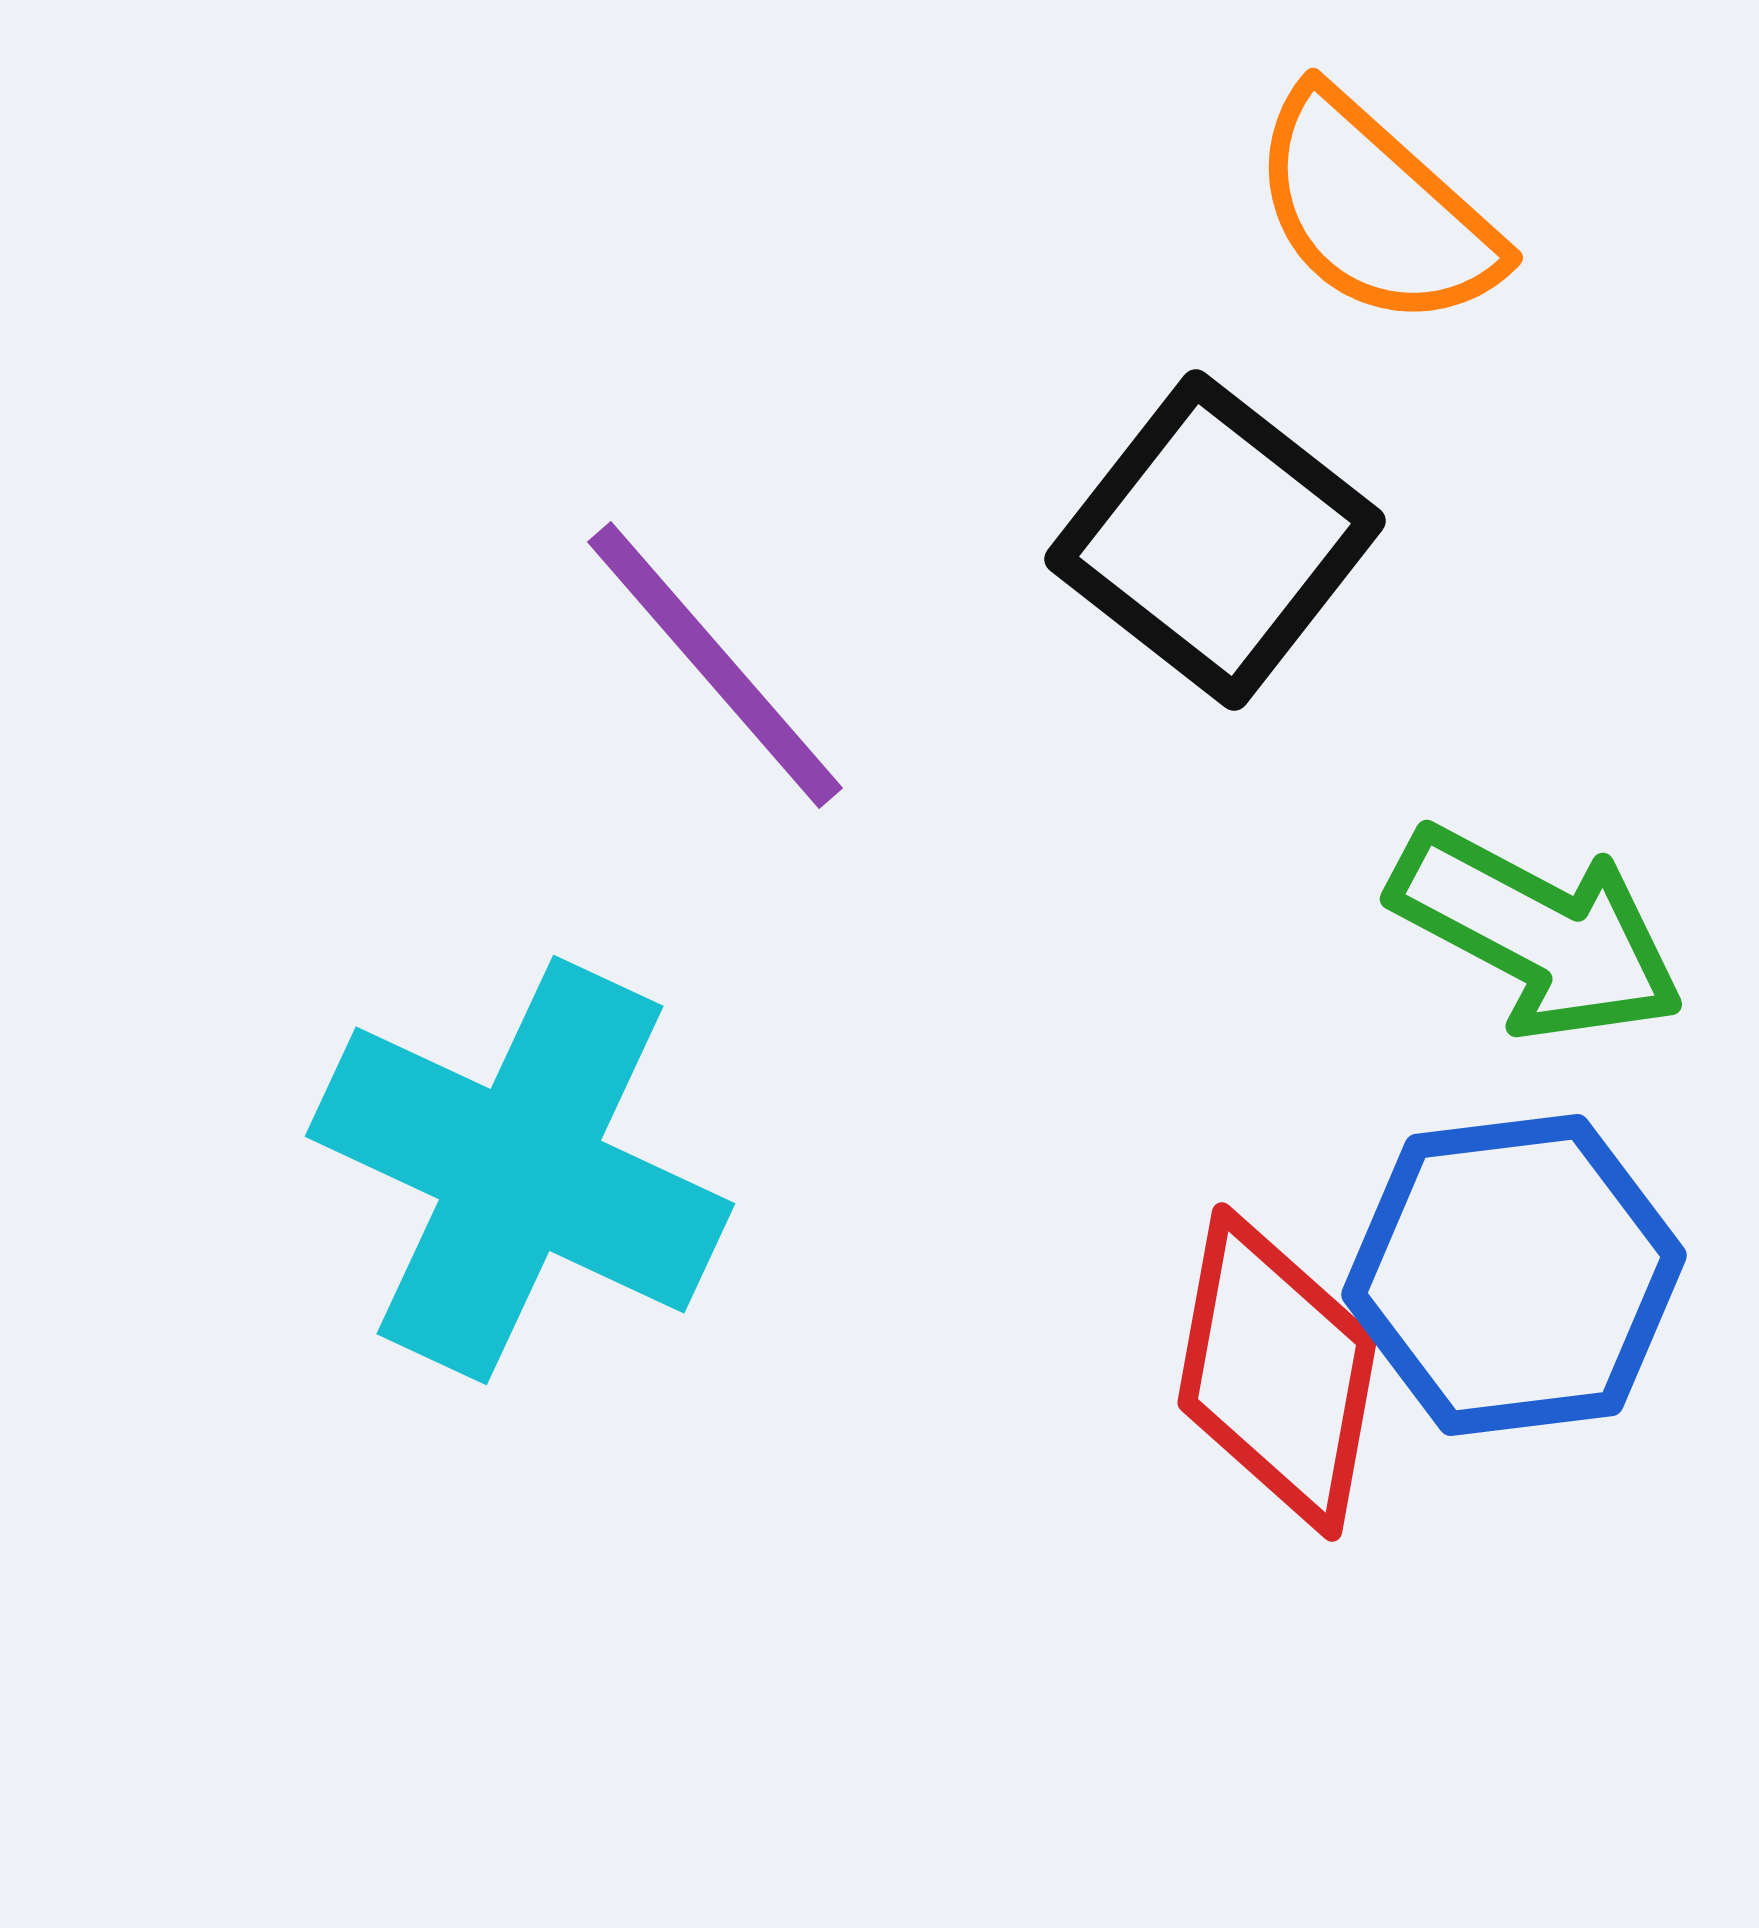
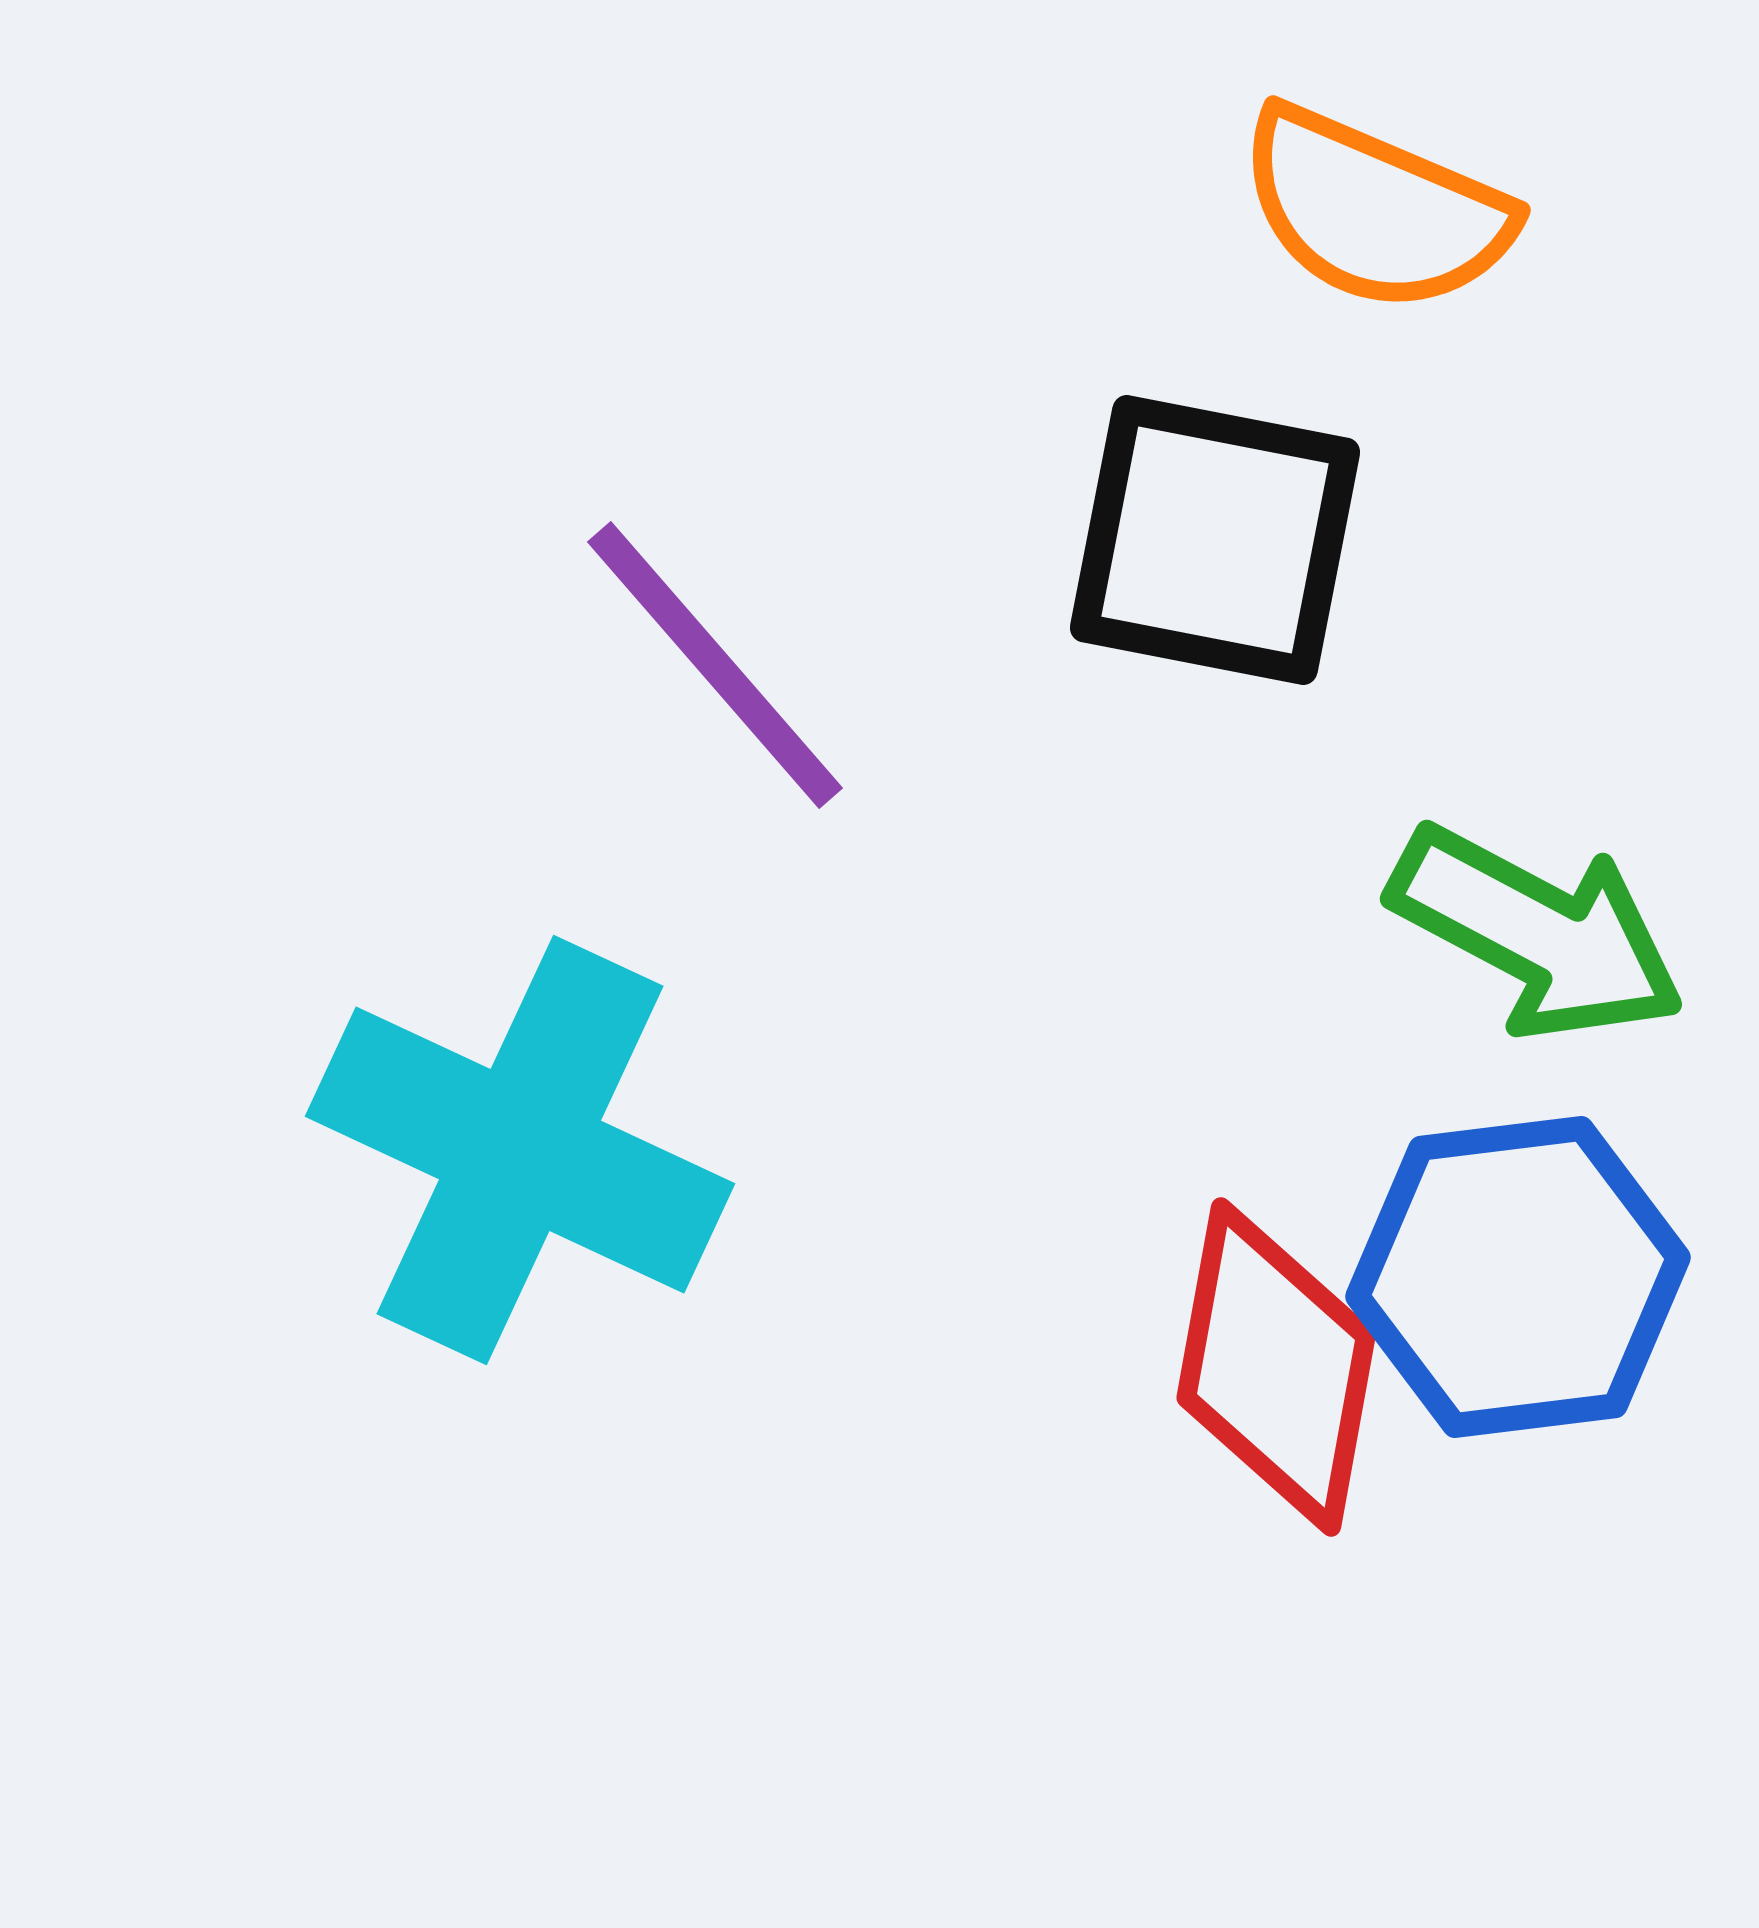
orange semicircle: rotated 19 degrees counterclockwise
black square: rotated 27 degrees counterclockwise
cyan cross: moved 20 px up
blue hexagon: moved 4 px right, 2 px down
red diamond: moved 1 px left, 5 px up
